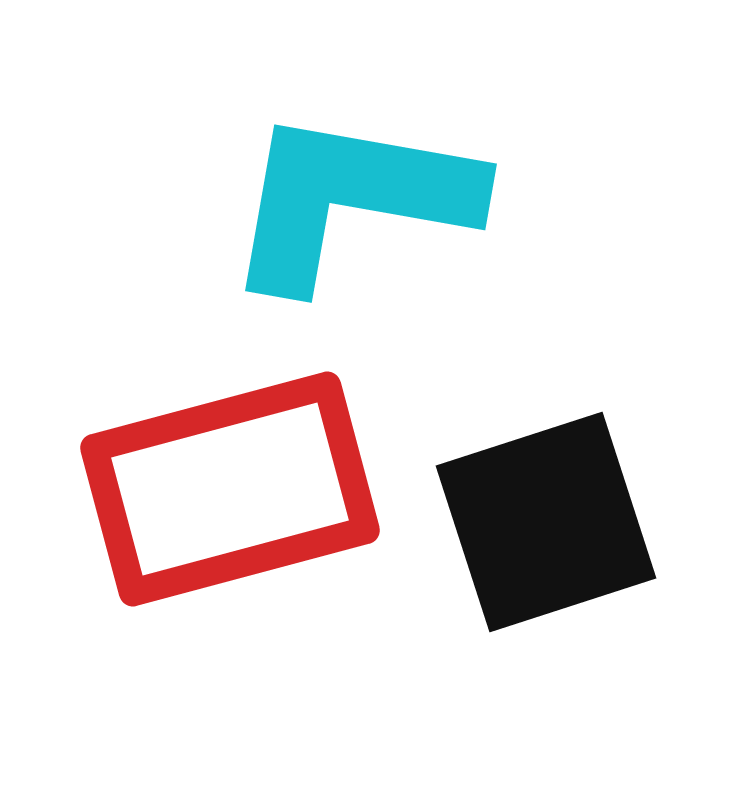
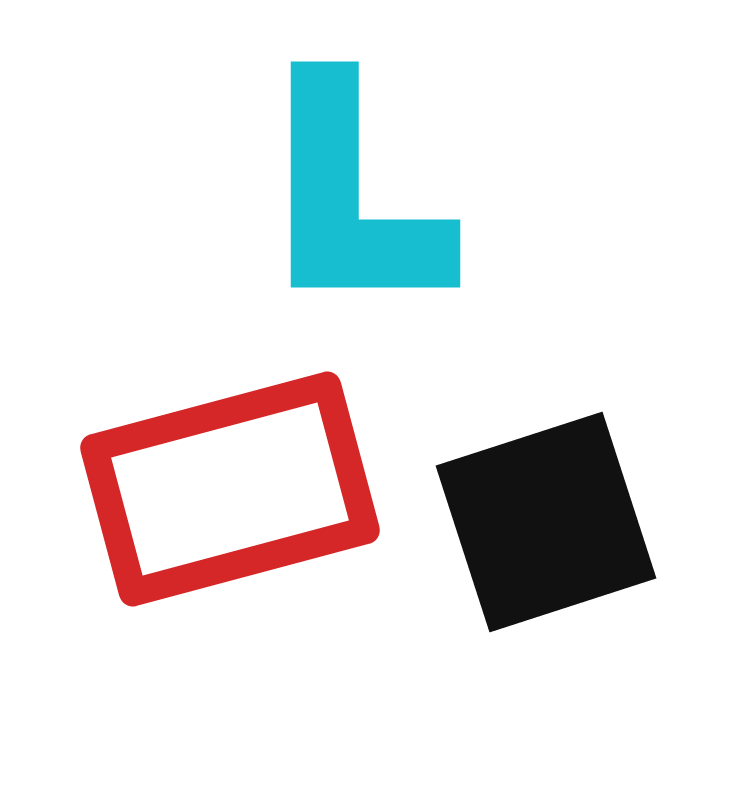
cyan L-shape: rotated 100 degrees counterclockwise
